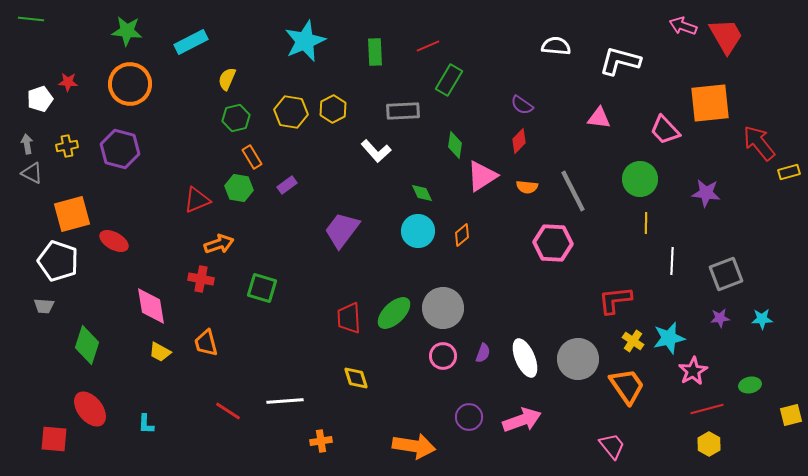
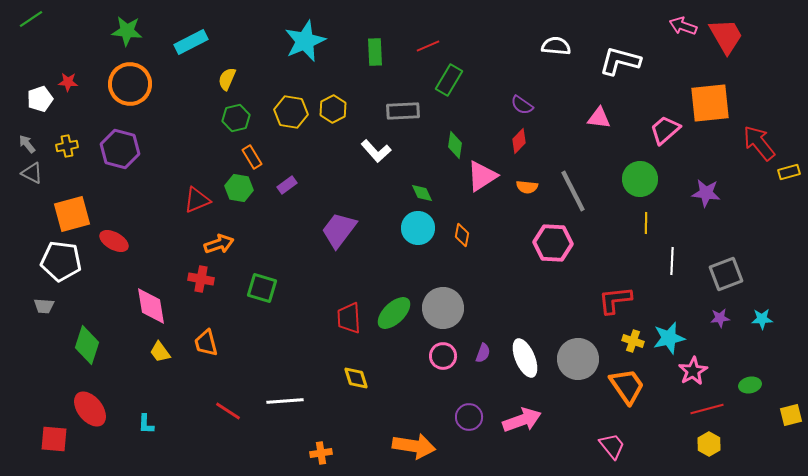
green line at (31, 19): rotated 40 degrees counterclockwise
pink trapezoid at (665, 130): rotated 92 degrees clockwise
gray arrow at (27, 144): rotated 30 degrees counterclockwise
purple trapezoid at (342, 230): moved 3 px left
cyan circle at (418, 231): moved 3 px up
orange diamond at (462, 235): rotated 40 degrees counterclockwise
white pentagon at (58, 261): moved 3 px right; rotated 12 degrees counterclockwise
yellow cross at (633, 341): rotated 15 degrees counterclockwise
yellow trapezoid at (160, 352): rotated 25 degrees clockwise
orange cross at (321, 441): moved 12 px down
